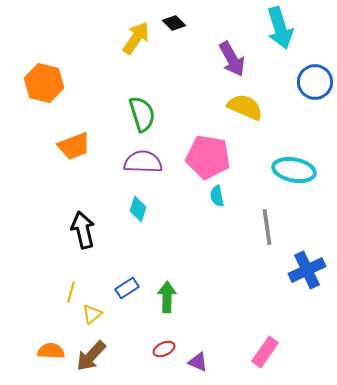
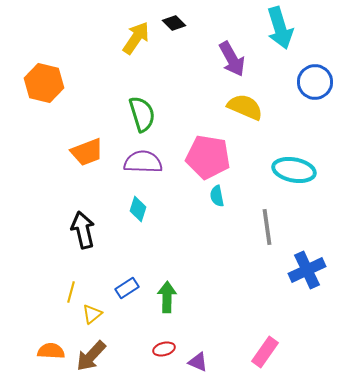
orange trapezoid: moved 13 px right, 6 px down
red ellipse: rotated 10 degrees clockwise
